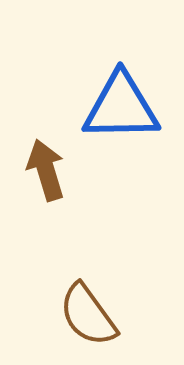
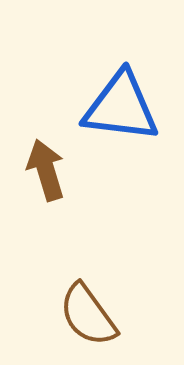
blue triangle: rotated 8 degrees clockwise
